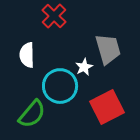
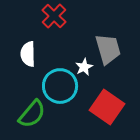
white semicircle: moved 1 px right, 1 px up
red square: rotated 28 degrees counterclockwise
